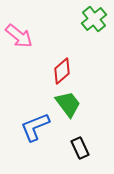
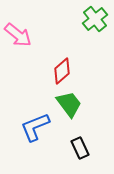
green cross: moved 1 px right
pink arrow: moved 1 px left, 1 px up
green trapezoid: moved 1 px right
